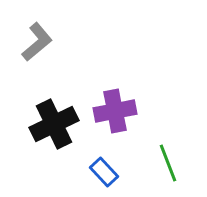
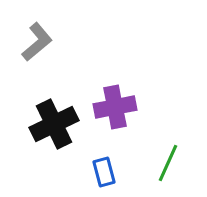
purple cross: moved 4 px up
green line: rotated 45 degrees clockwise
blue rectangle: rotated 28 degrees clockwise
